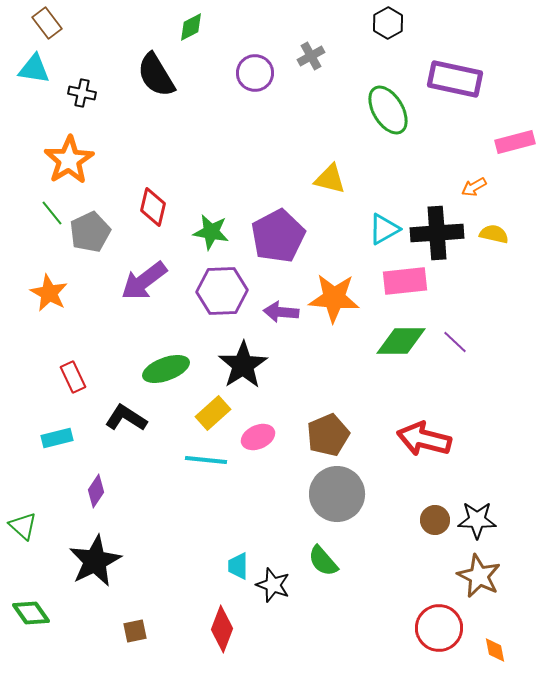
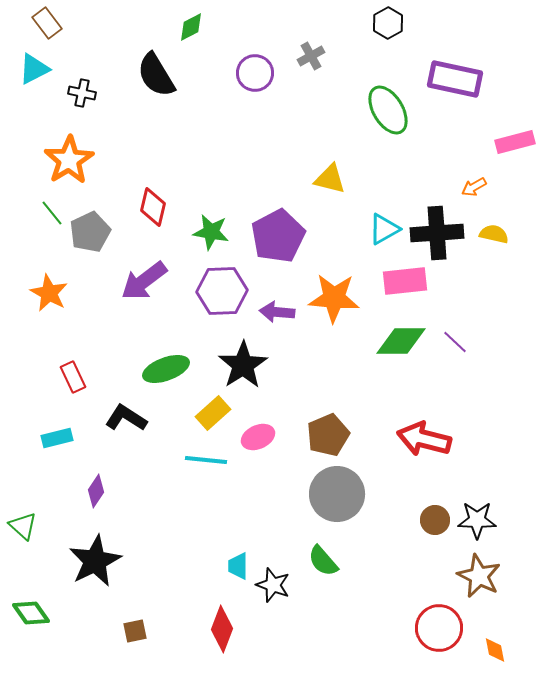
cyan triangle at (34, 69): rotated 36 degrees counterclockwise
purple arrow at (281, 312): moved 4 px left
